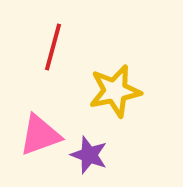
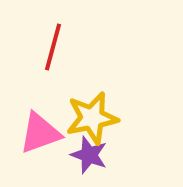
yellow star: moved 23 px left, 27 px down
pink triangle: moved 2 px up
